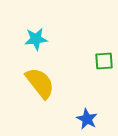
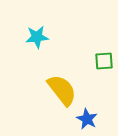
cyan star: moved 1 px right, 2 px up
yellow semicircle: moved 22 px right, 7 px down
